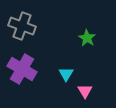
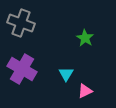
gray cross: moved 1 px left, 3 px up
green star: moved 2 px left
pink triangle: rotated 35 degrees clockwise
